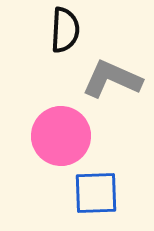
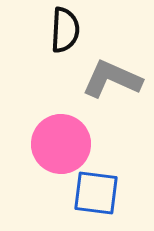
pink circle: moved 8 px down
blue square: rotated 9 degrees clockwise
